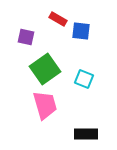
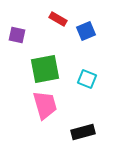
blue square: moved 5 px right; rotated 30 degrees counterclockwise
purple square: moved 9 px left, 2 px up
green square: rotated 24 degrees clockwise
cyan square: moved 3 px right
black rectangle: moved 3 px left, 2 px up; rotated 15 degrees counterclockwise
